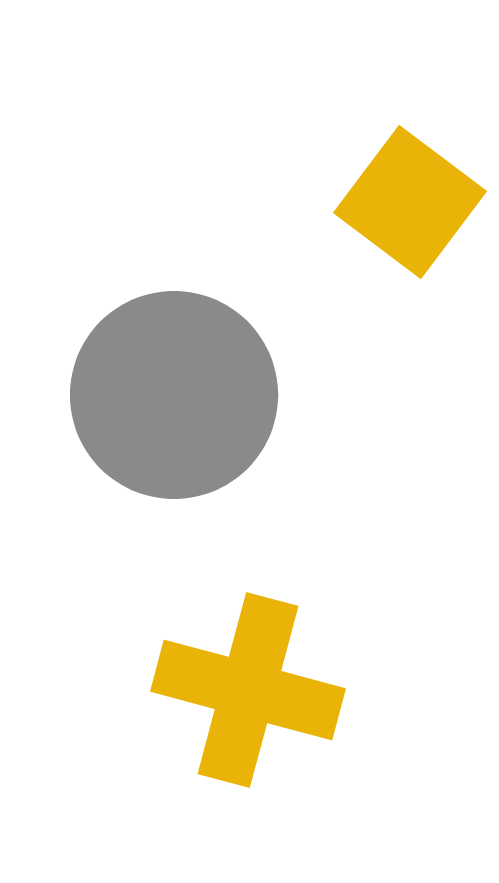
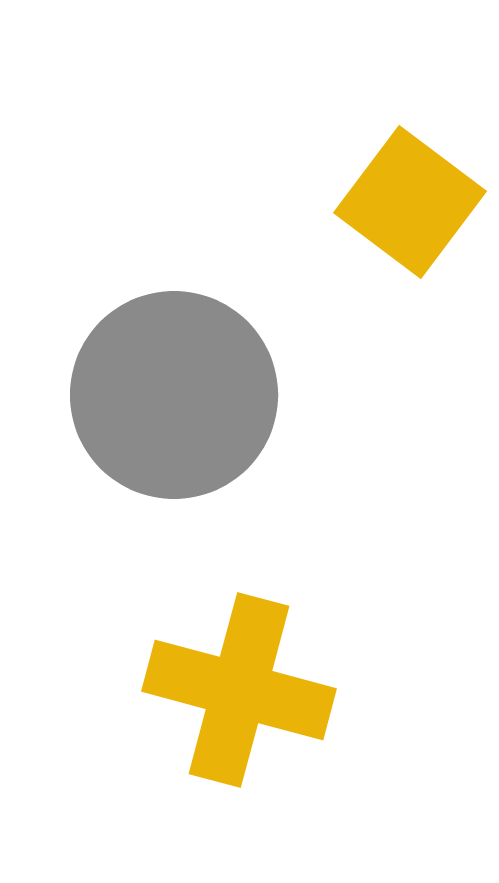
yellow cross: moved 9 px left
